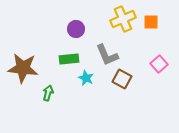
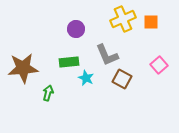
green rectangle: moved 3 px down
pink square: moved 1 px down
brown star: rotated 12 degrees counterclockwise
